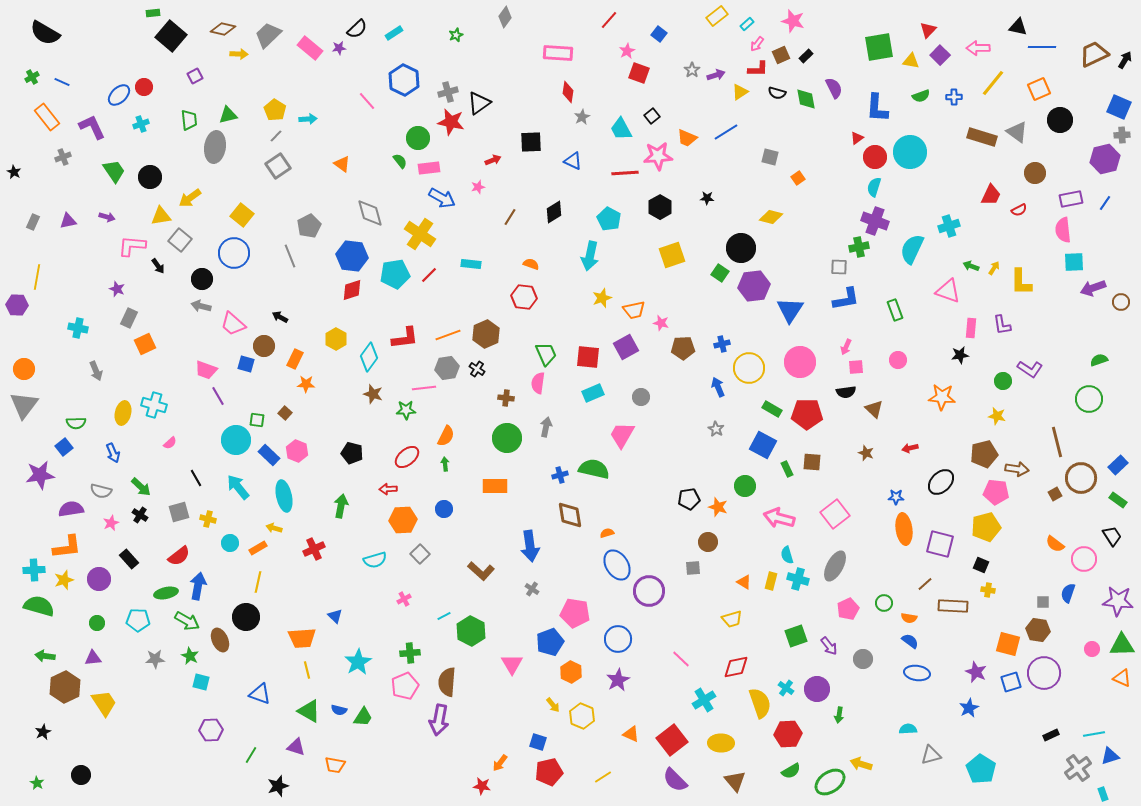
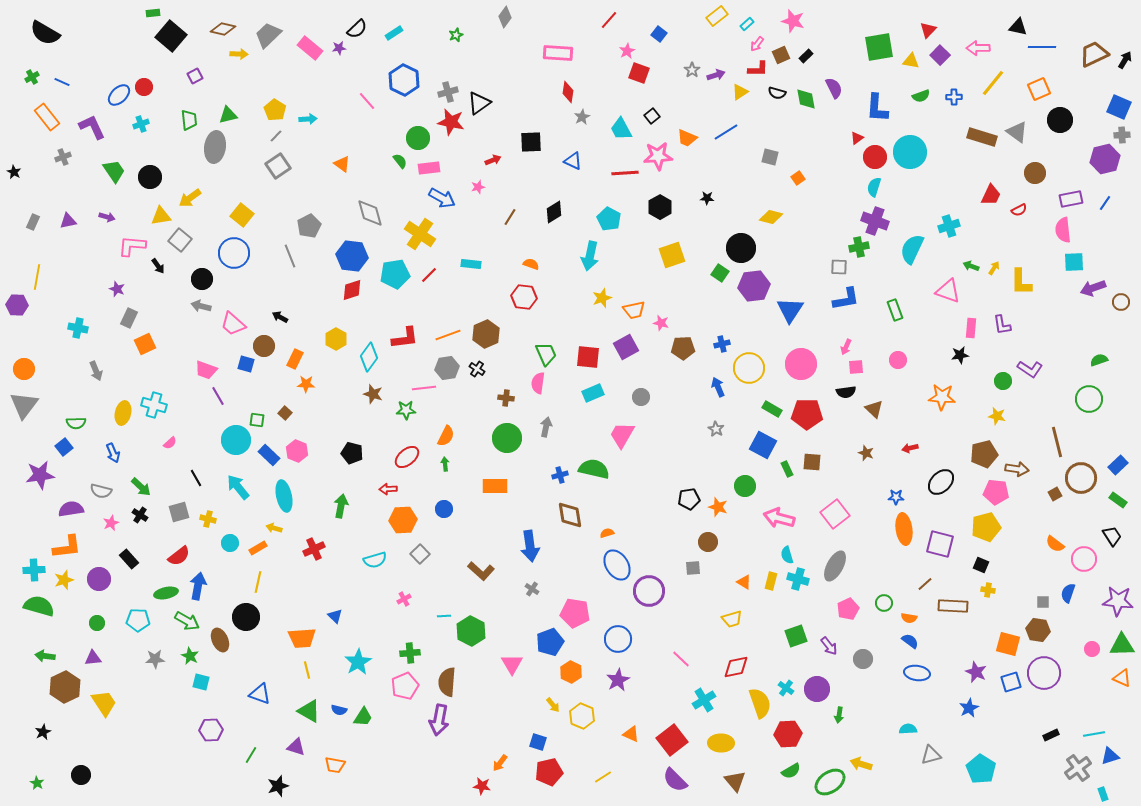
pink circle at (800, 362): moved 1 px right, 2 px down
cyan line at (444, 616): rotated 24 degrees clockwise
